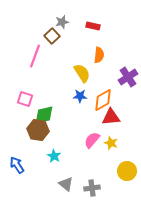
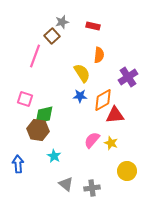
red triangle: moved 4 px right, 2 px up
blue arrow: moved 1 px right, 1 px up; rotated 30 degrees clockwise
